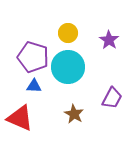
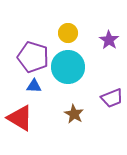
purple trapezoid: rotated 40 degrees clockwise
red triangle: rotated 8 degrees clockwise
